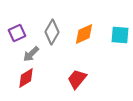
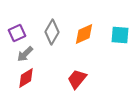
gray arrow: moved 6 px left
